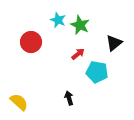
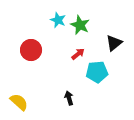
red circle: moved 8 px down
cyan pentagon: rotated 15 degrees counterclockwise
